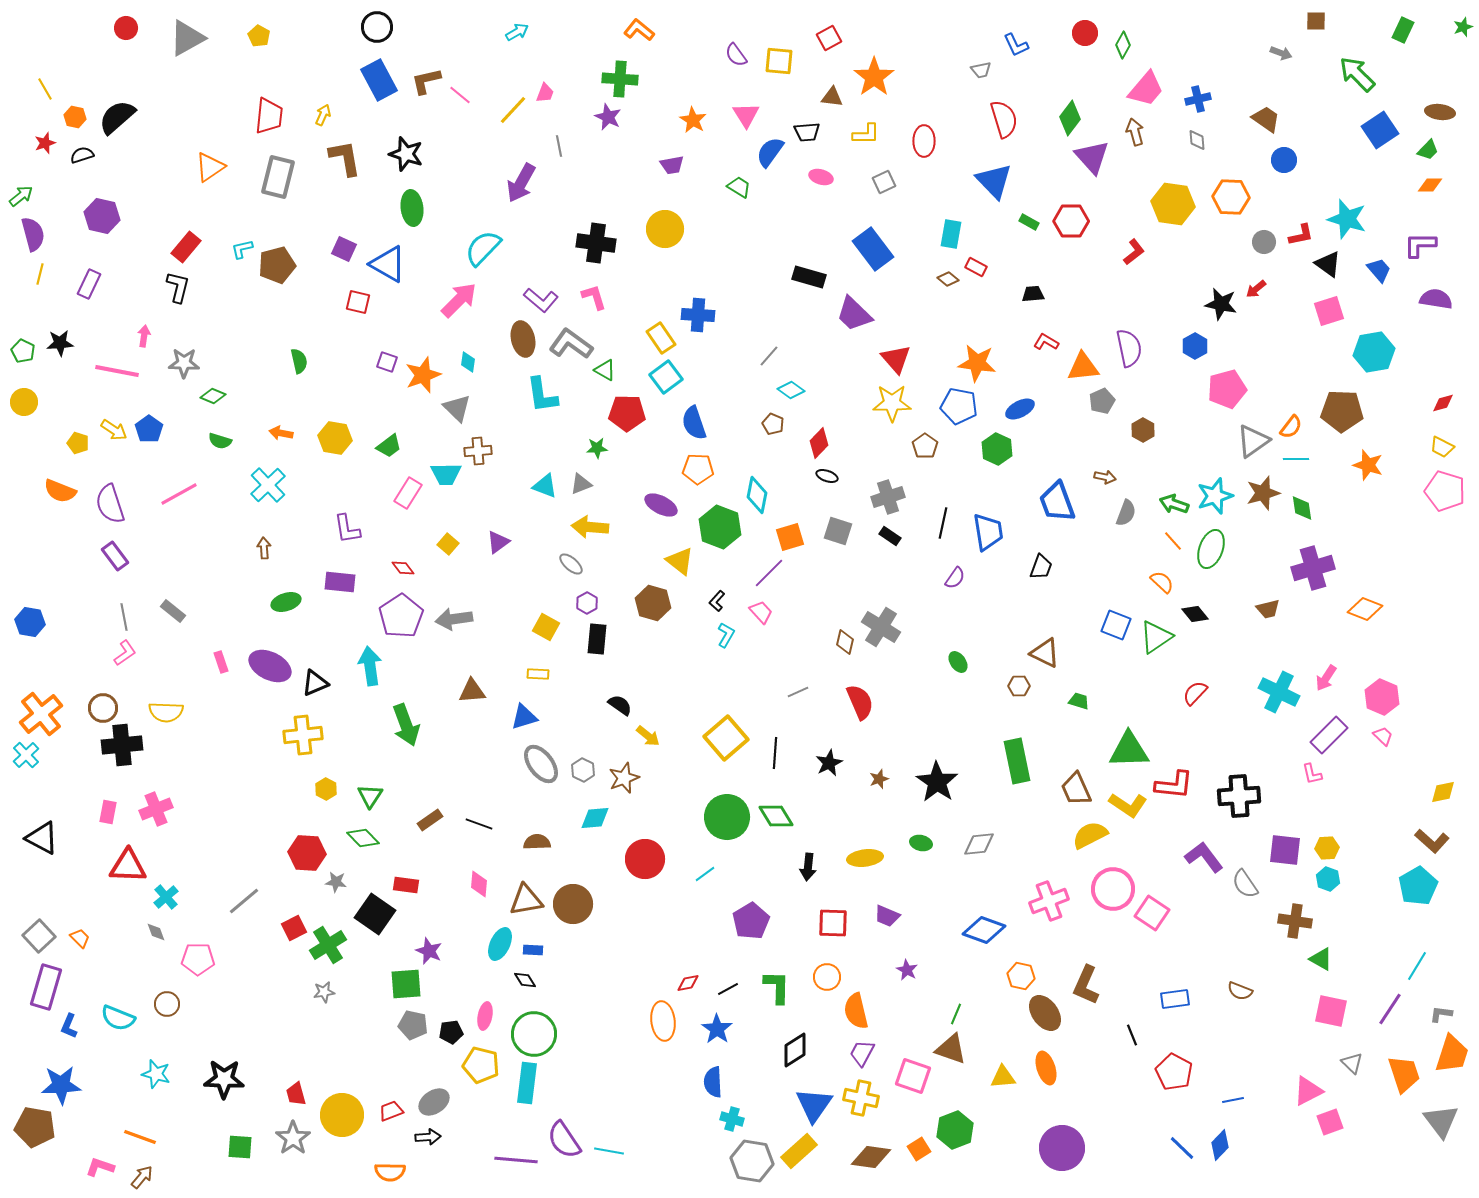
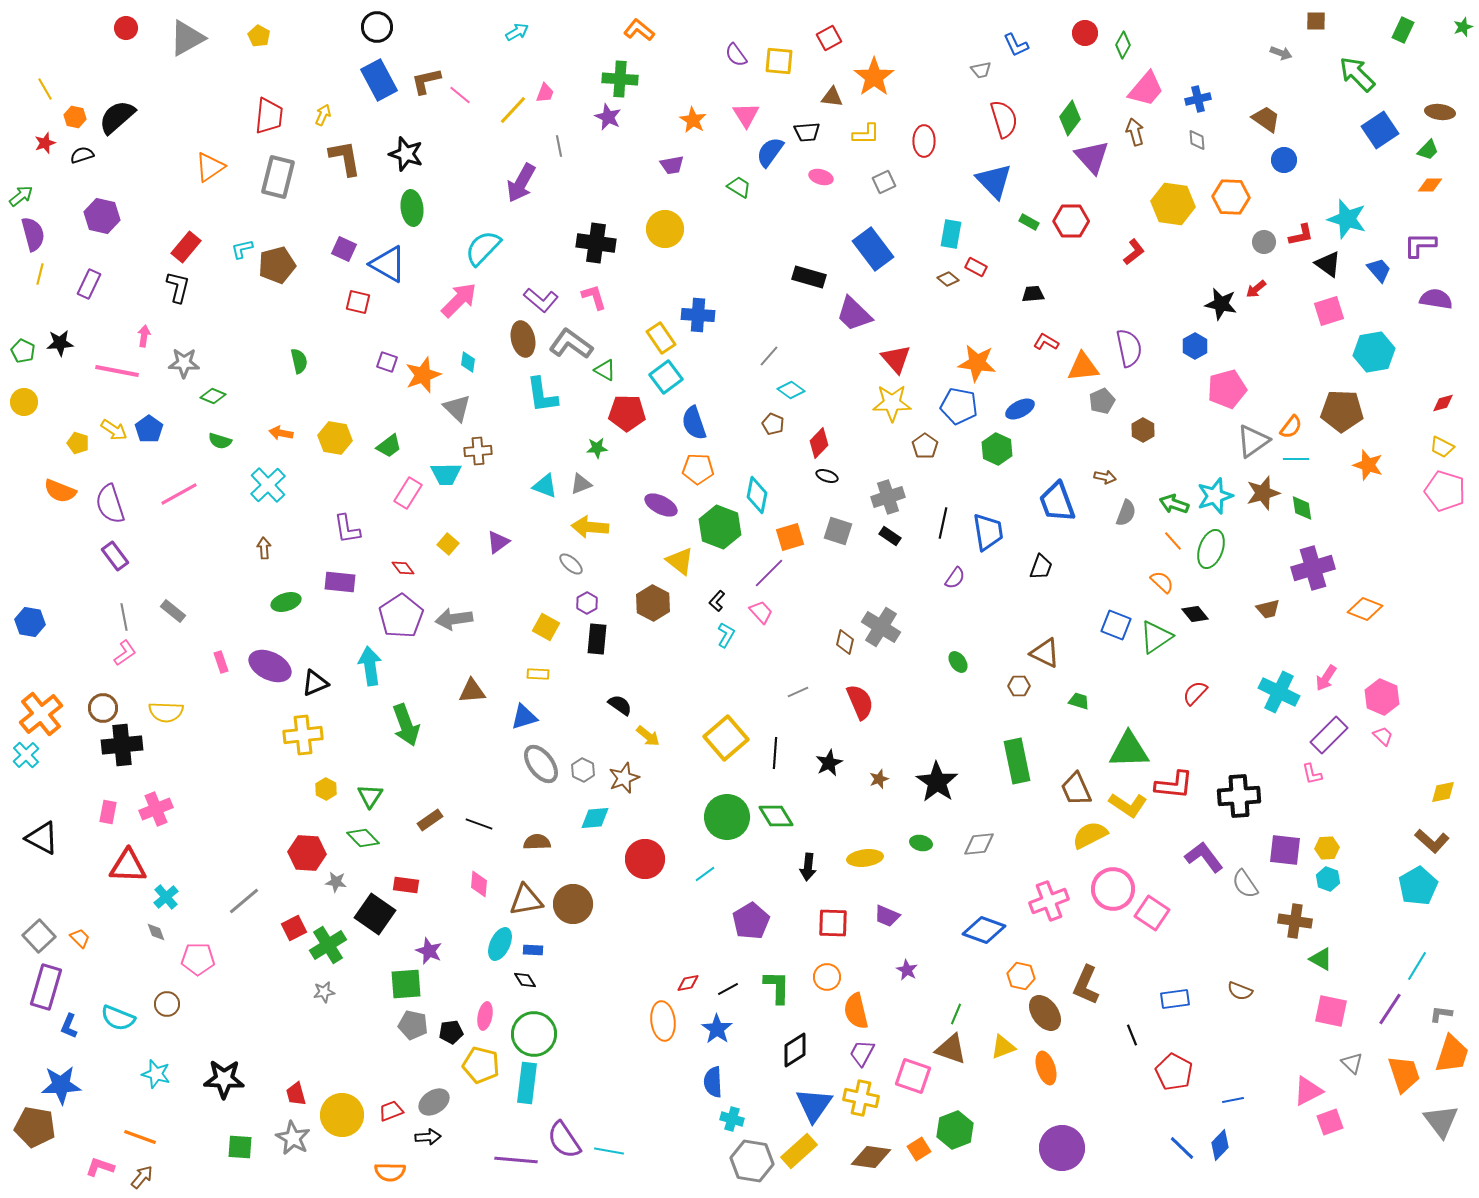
brown hexagon at (653, 603): rotated 12 degrees clockwise
yellow triangle at (1003, 1077): moved 30 px up; rotated 16 degrees counterclockwise
gray star at (293, 1138): rotated 8 degrees counterclockwise
